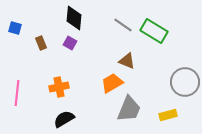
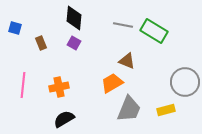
gray line: rotated 24 degrees counterclockwise
purple square: moved 4 px right
pink line: moved 6 px right, 8 px up
yellow rectangle: moved 2 px left, 5 px up
